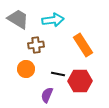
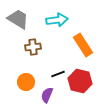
cyan arrow: moved 4 px right
brown cross: moved 3 px left, 2 px down
orange circle: moved 13 px down
black line: rotated 32 degrees counterclockwise
red hexagon: rotated 15 degrees clockwise
